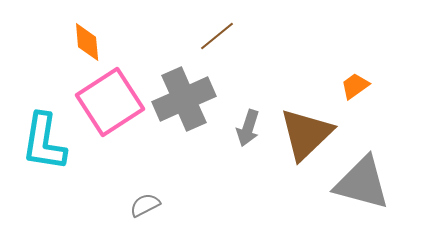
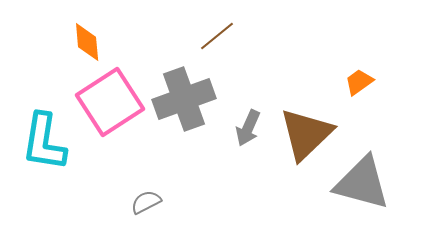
orange trapezoid: moved 4 px right, 4 px up
gray cross: rotated 4 degrees clockwise
gray arrow: rotated 6 degrees clockwise
gray semicircle: moved 1 px right, 3 px up
